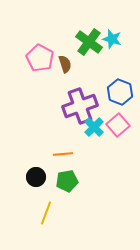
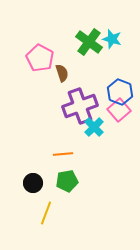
brown semicircle: moved 3 px left, 9 px down
pink square: moved 1 px right, 15 px up
black circle: moved 3 px left, 6 px down
